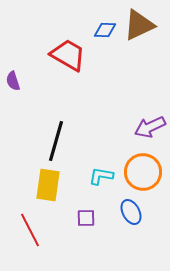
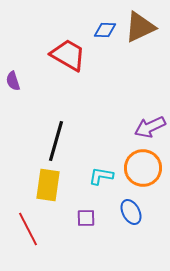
brown triangle: moved 1 px right, 2 px down
orange circle: moved 4 px up
red line: moved 2 px left, 1 px up
